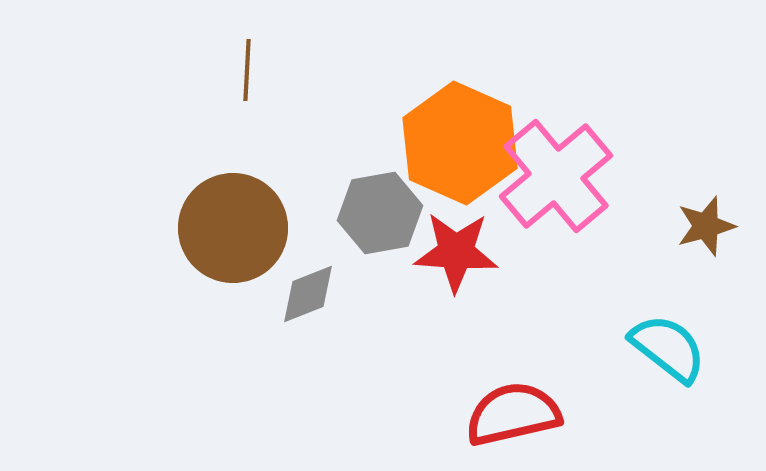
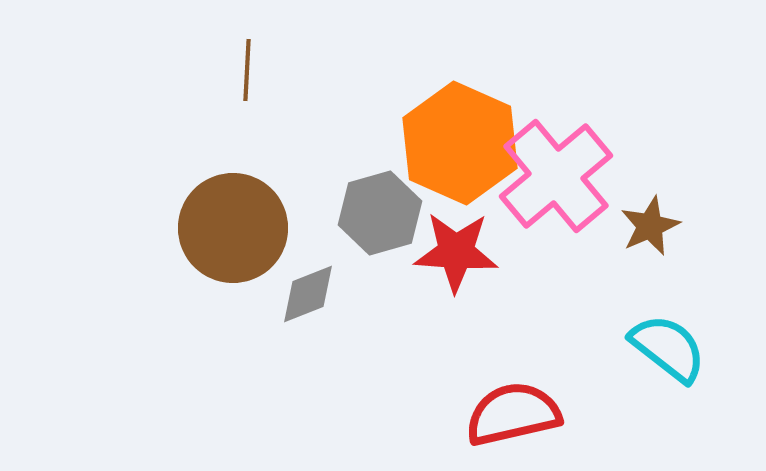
gray hexagon: rotated 6 degrees counterclockwise
brown star: moved 56 px left; rotated 8 degrees counterclockwise
